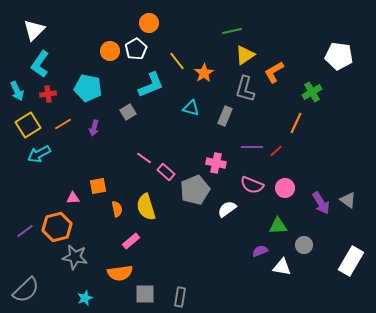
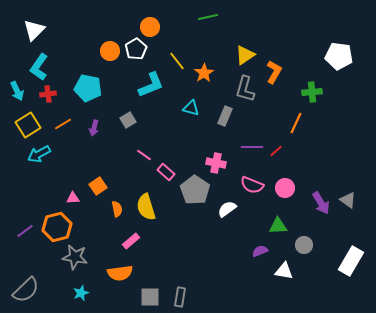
orange circle at (149, 23): moved 1 px right, 4 px down
green line at (232, 31): moved 24 px left, 14 px up
cyan L-shape at (40, 64): moved 1 px left, 3 px down
orange L-shape at (274, 72): rotated 150 degrees clockwise
green cross at (312, 92): rotated 24 degrees clockwise
gray square at (128, 112): moved 8 px down
pink line at (144, 158): moved 3 px up
orange square at (98, 186): rotated 24 degrees counterclockwise
gray pentagon at (195, 190): rotated 16 degrees counterclockwise
white triangle at (282, 267): moved 2 px right, 4 px down
gray square at (145, 294): moved 5 px right, 3 px down
cyan star at (85, 298): moved 4 px left, 5 px up
